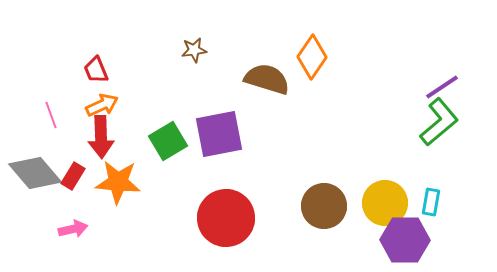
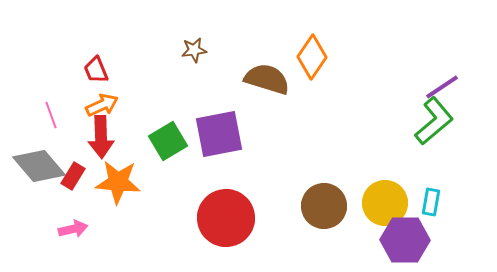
green L-shape: moved 5 px left, 1 px up
gray diamond: moved 4 px right, 7 px up
